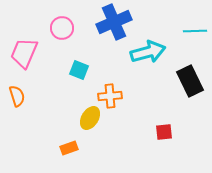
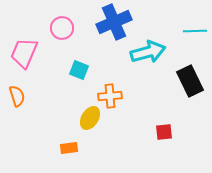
orange rectangle: rotated 12 degrees clockwise
